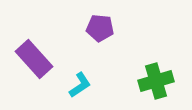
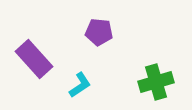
purple pentagon: moved 1 px left, 4 px down
green cross: moved 1 px down
